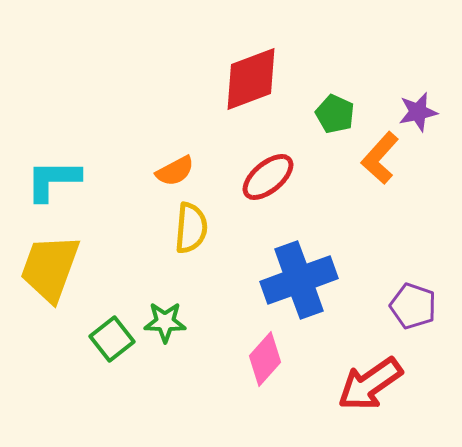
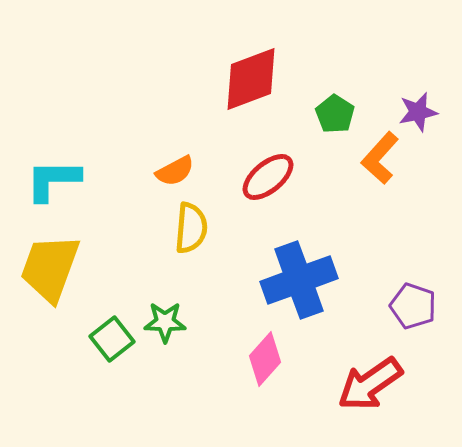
green pentagon: rotated 9 degrees clockwise
